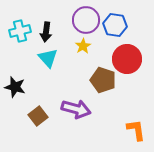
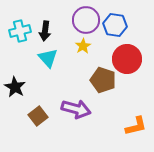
black arrow: moved 1 px left, 1 px up
black star: rotated 15 degrees clockwise
orange L-shape: moved 4 px up; rotated 85 degrees clockwise
